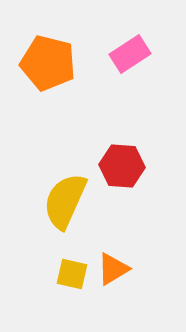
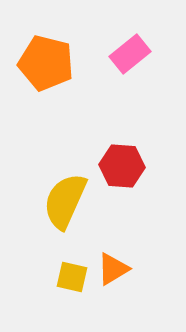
pink rectangle: rotated 6 degrees counterclockwise
orange pentagon: moved 2 px left
yellow square: moved 3 px down
